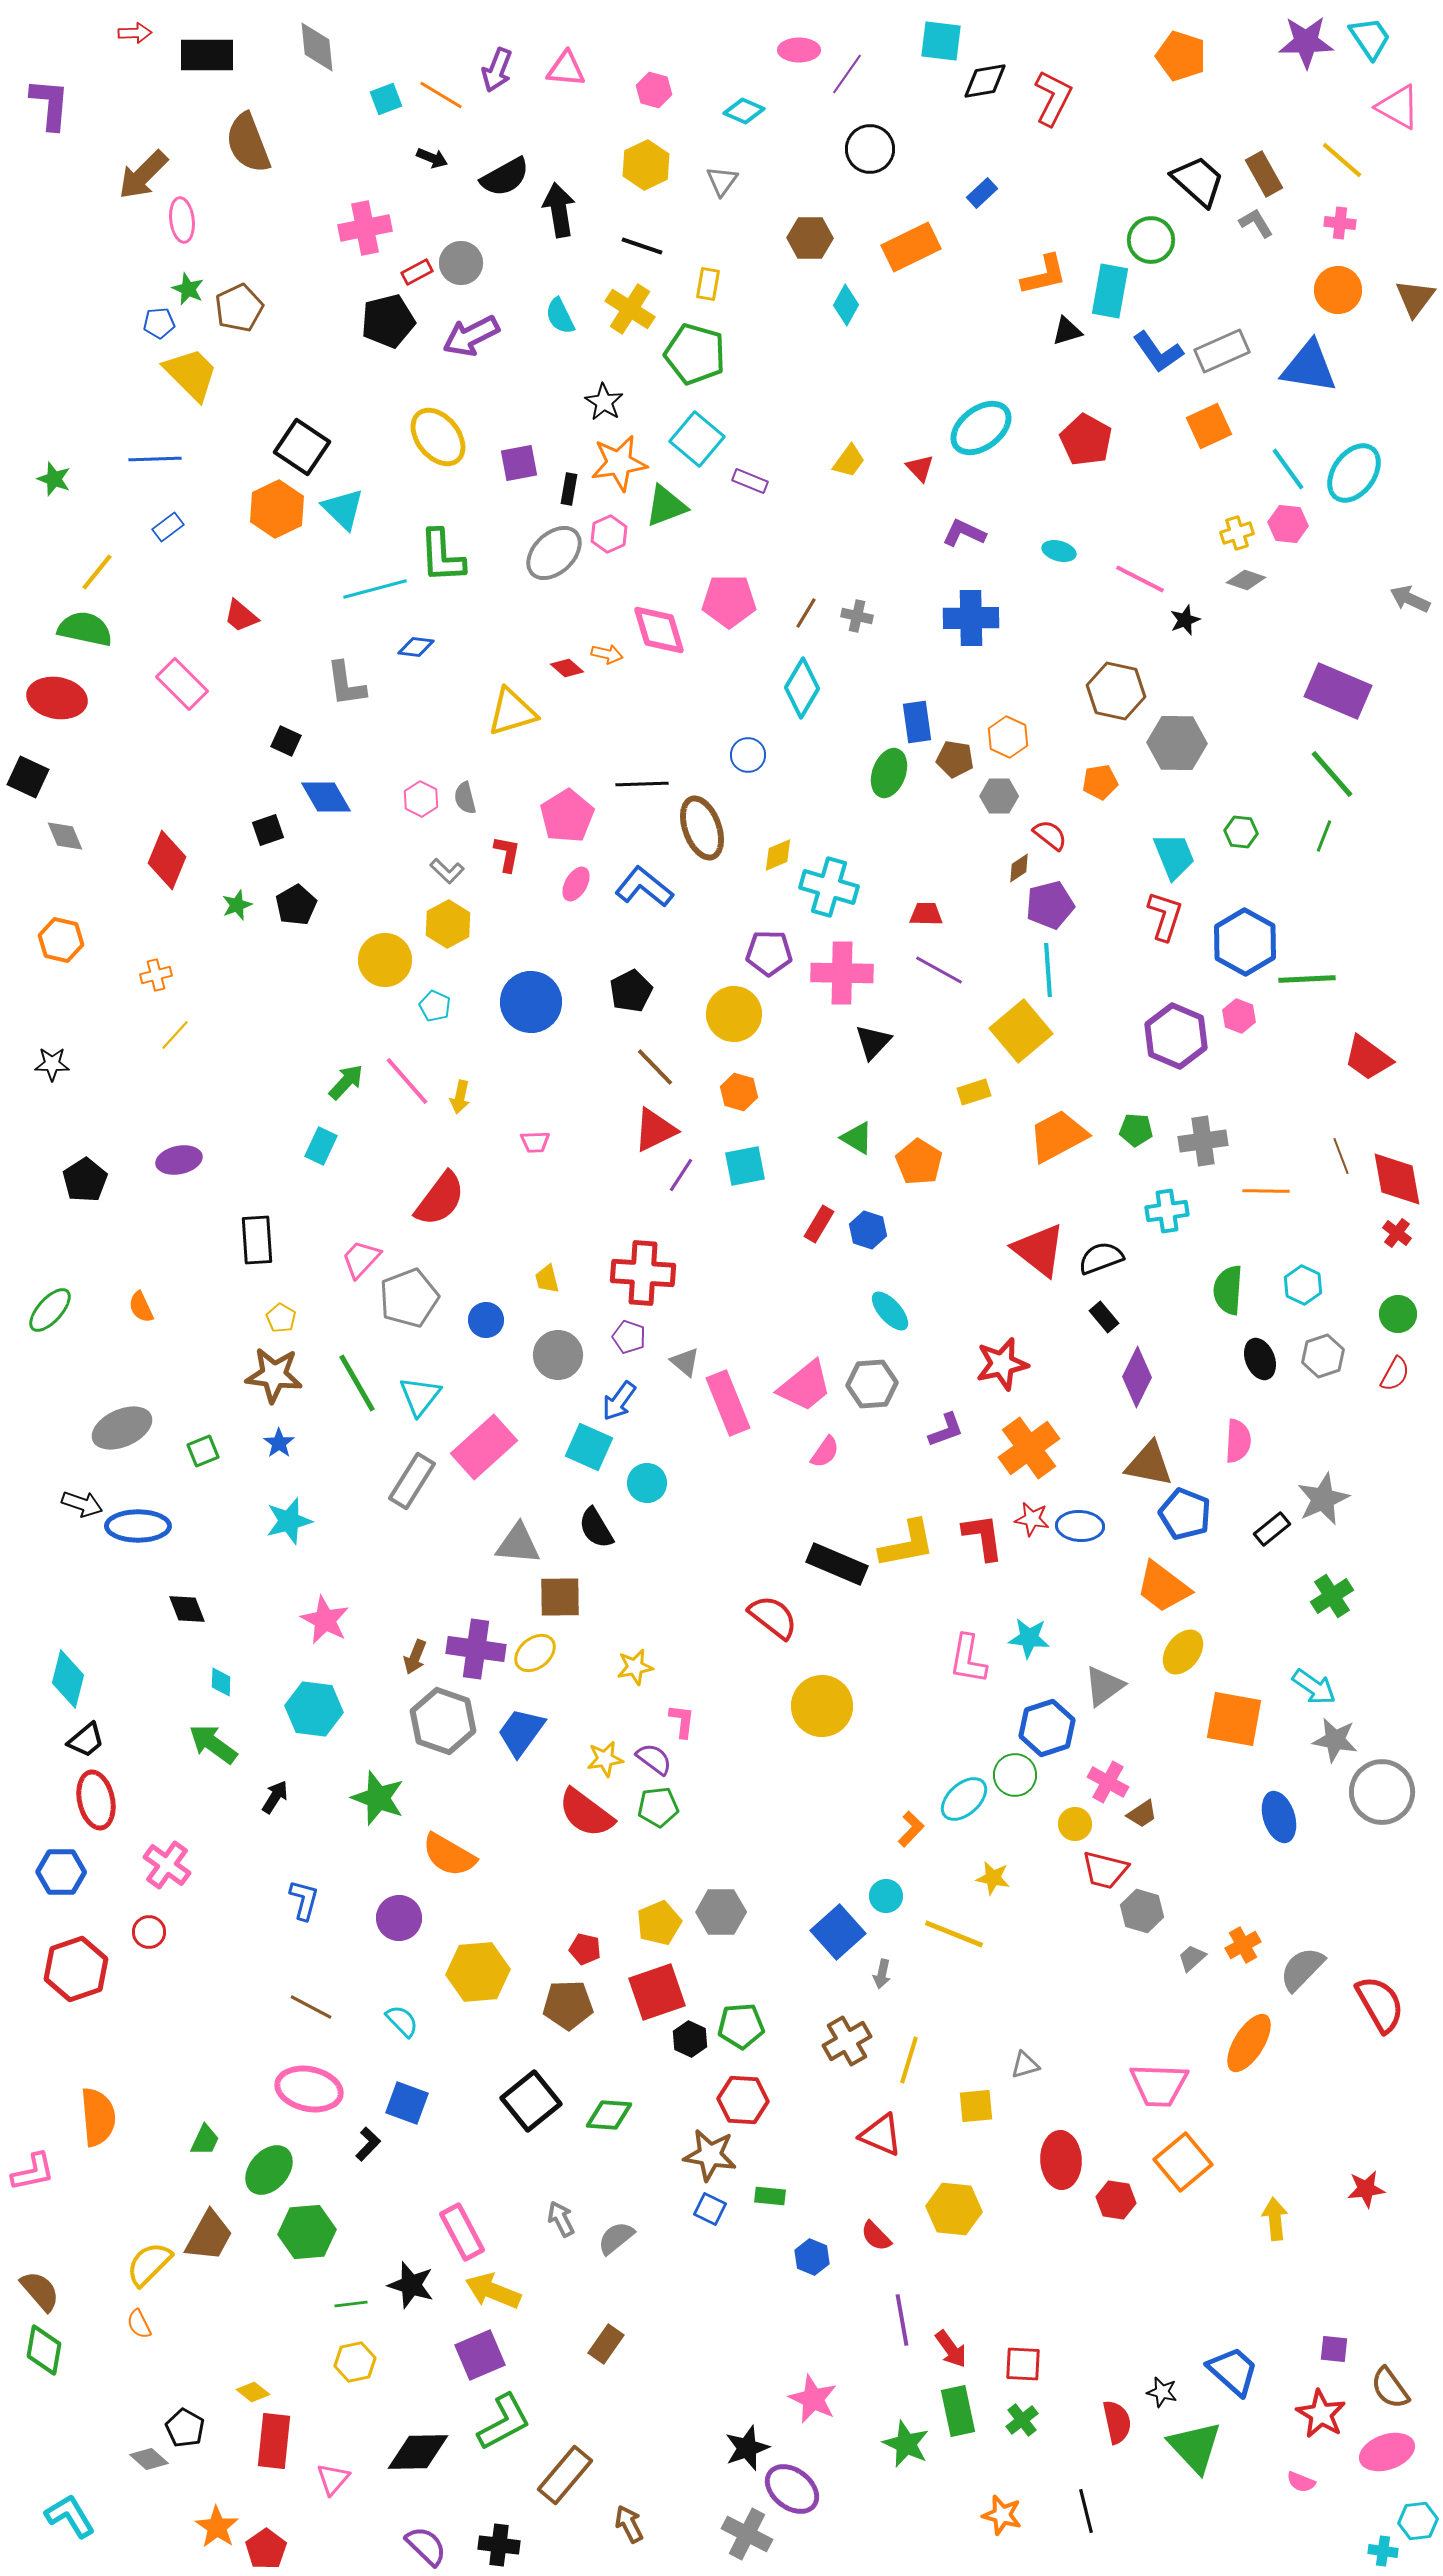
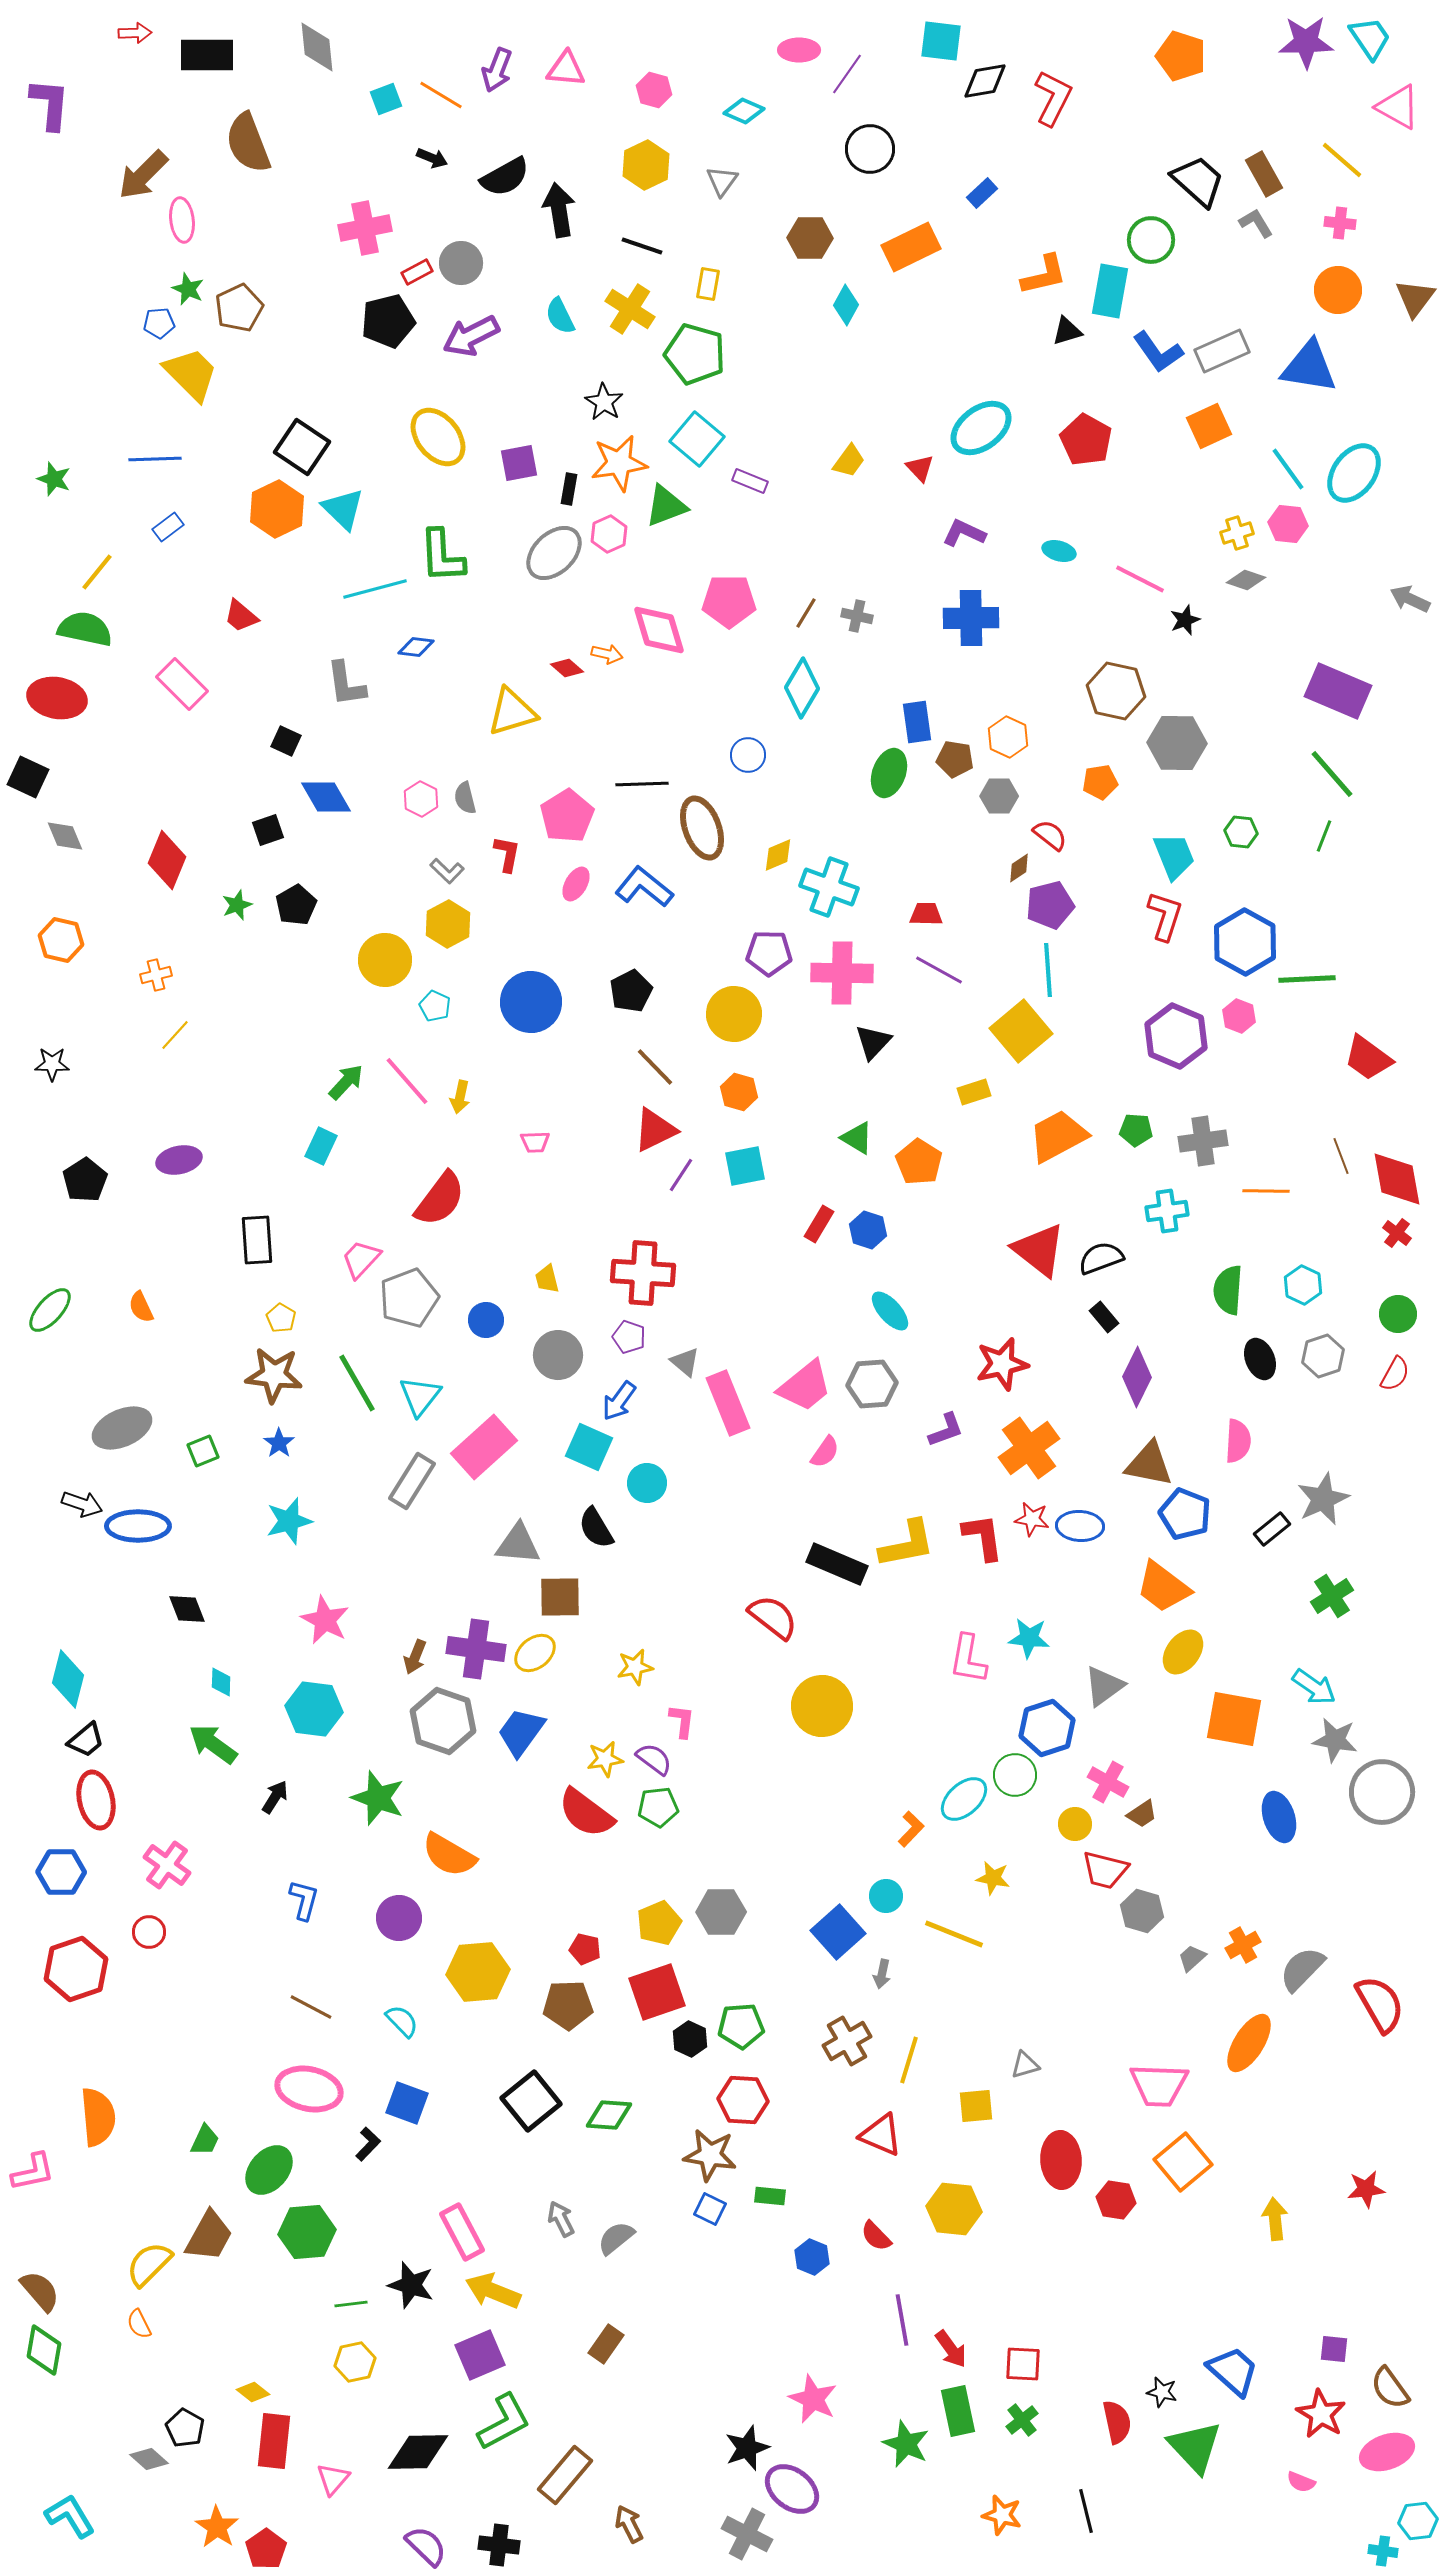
cyan cross at (829, 887): rotated 4 degrees clockwise
